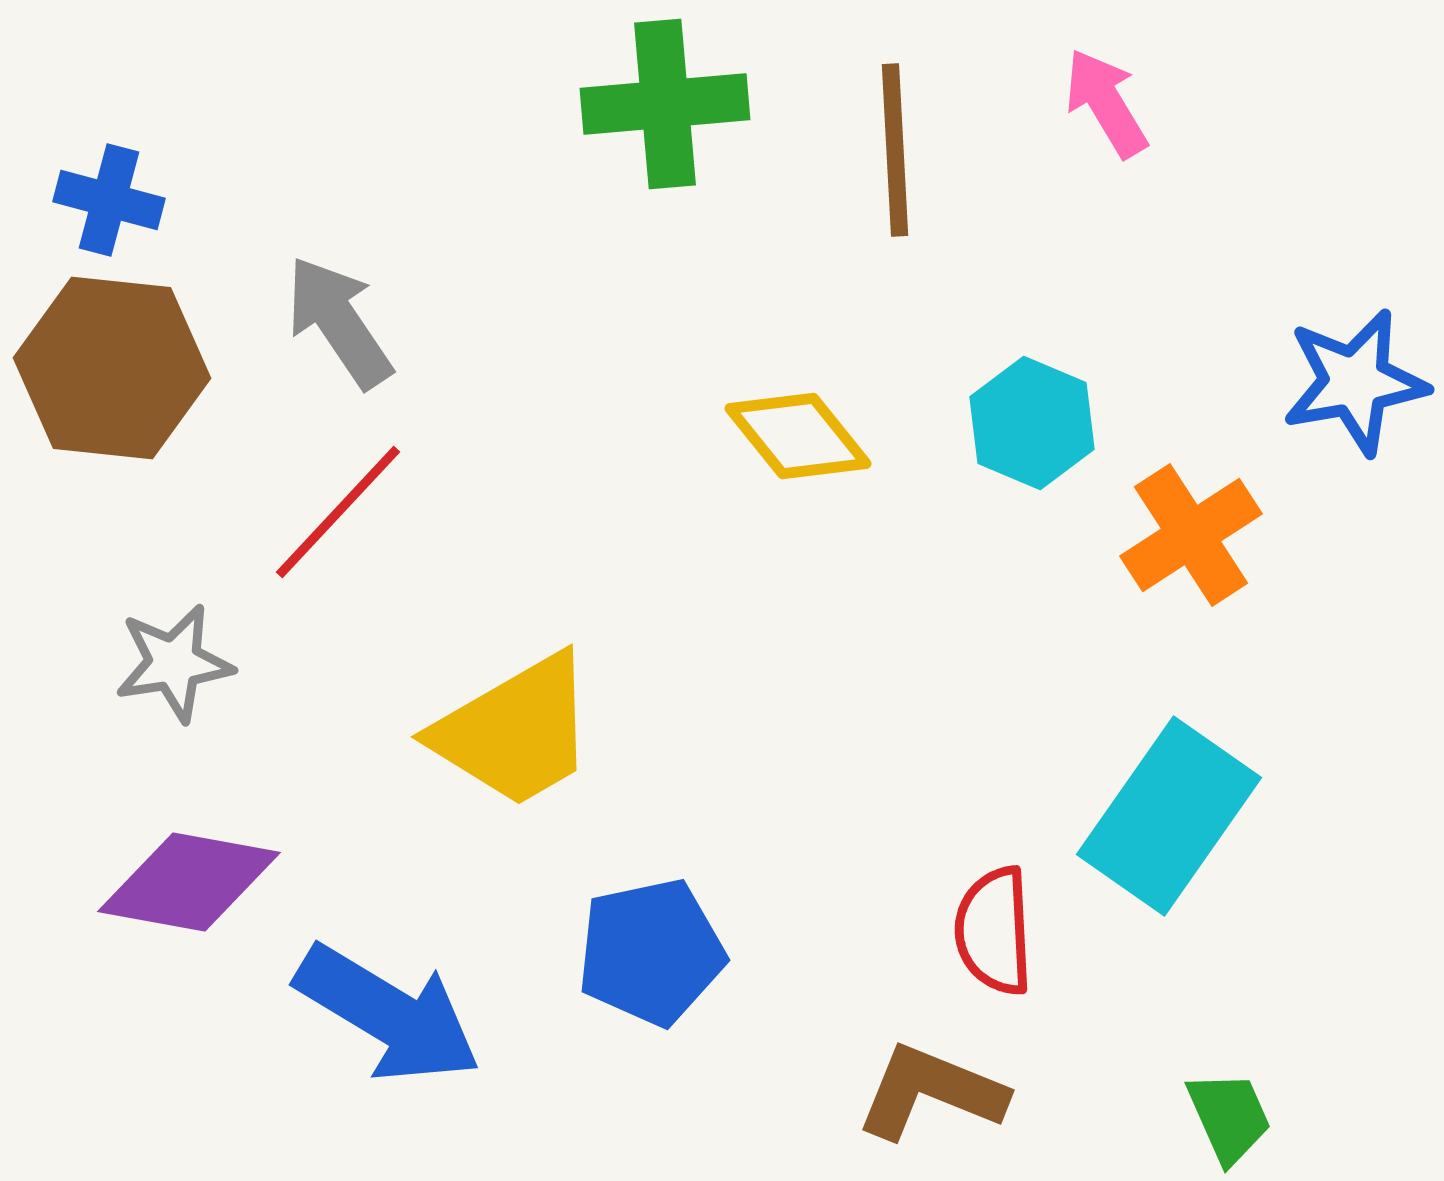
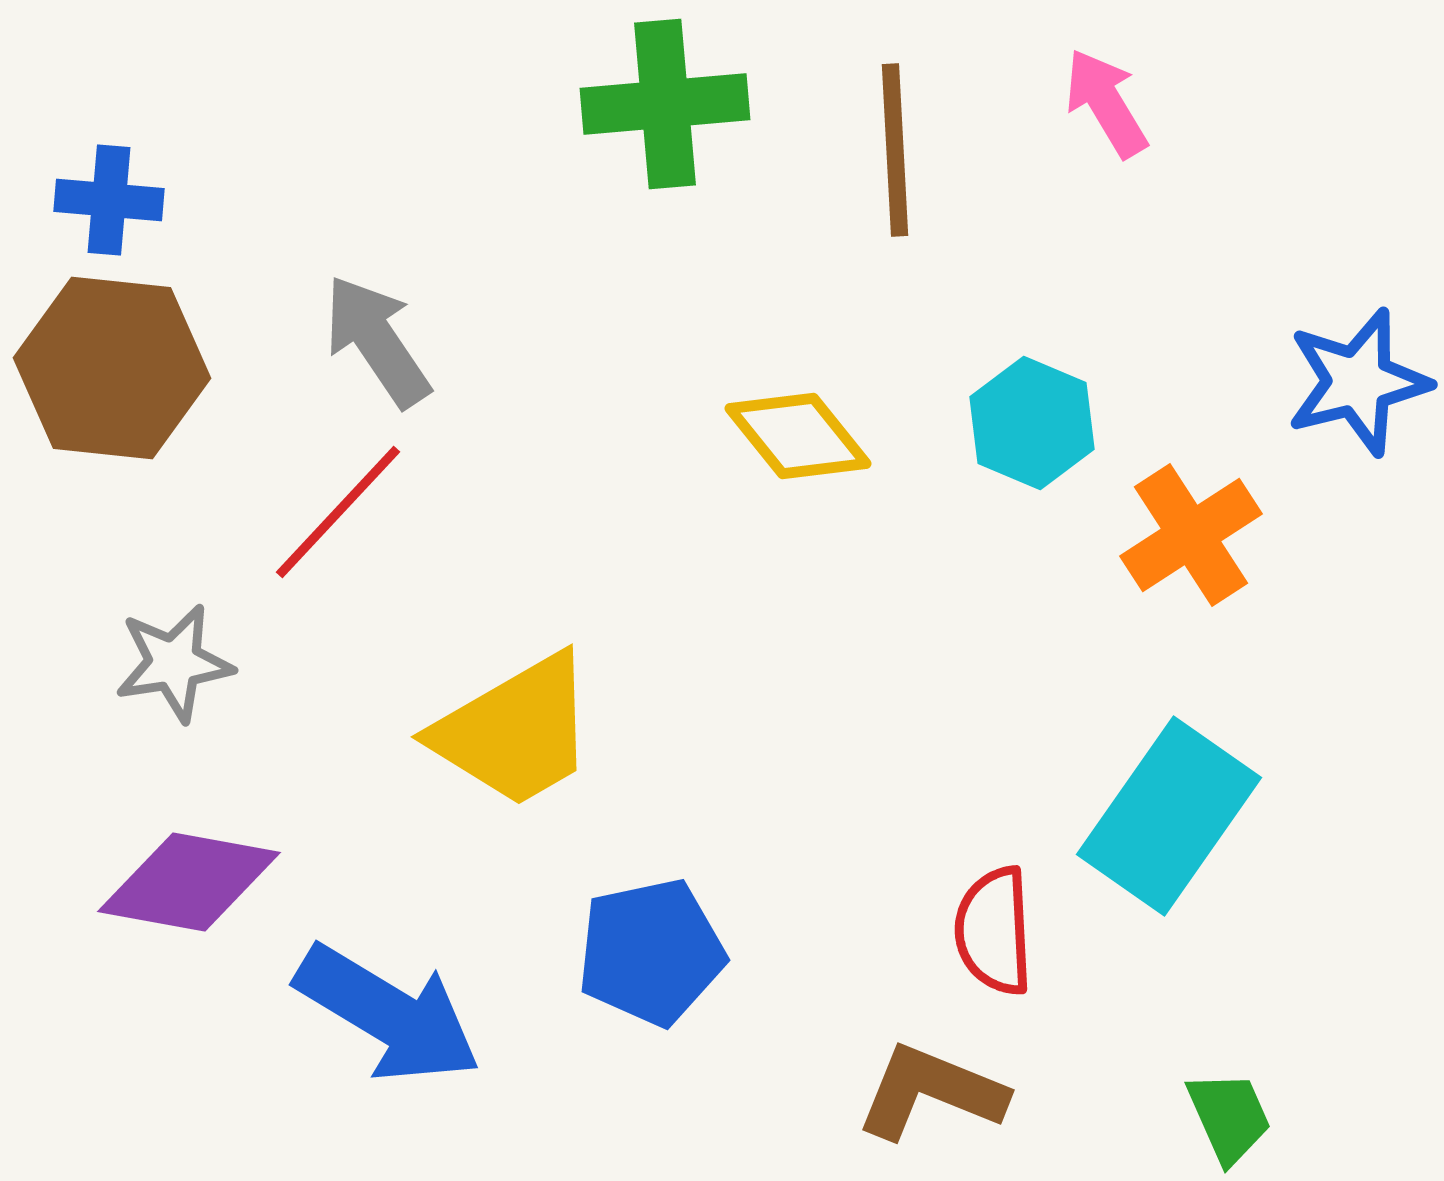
blue cross: rotated 10 degrees counterclockwise
gray arrow: moved 38 px right, 19 px down
blue star: moved 3 px right; rotated 4 degrees counterclockwise
